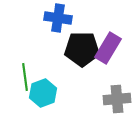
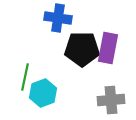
purple rectangle: rotated 20 degrees counterclockwise
green line: rotated 20 degrees clockwise
gray cross: moved 6 px left, 1 px down
